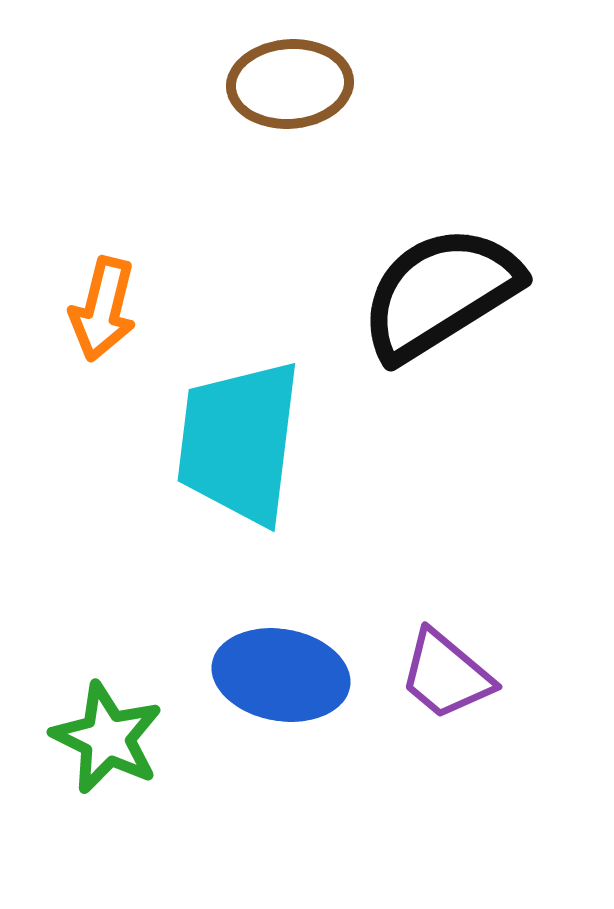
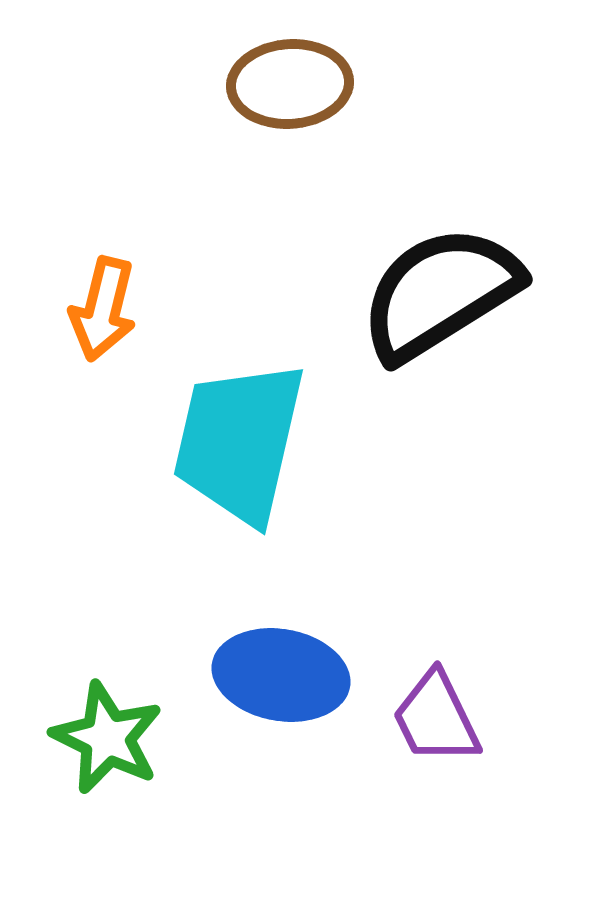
cyan trapezoid: rotated 6 degrees clockwise
purple trapezoid: moved 10 px left, 43 px down; rotated 24 degrees clockwise
